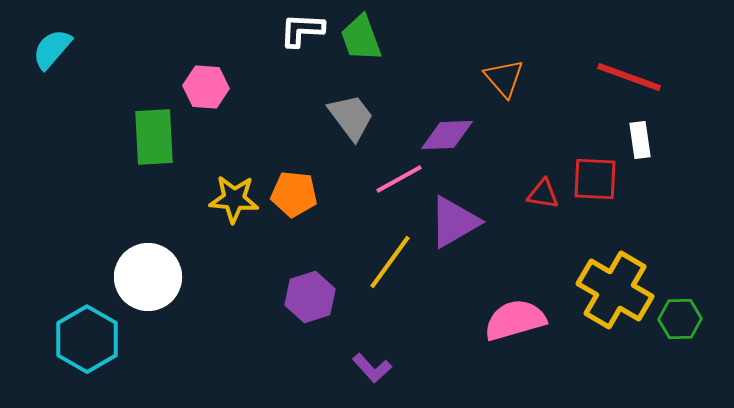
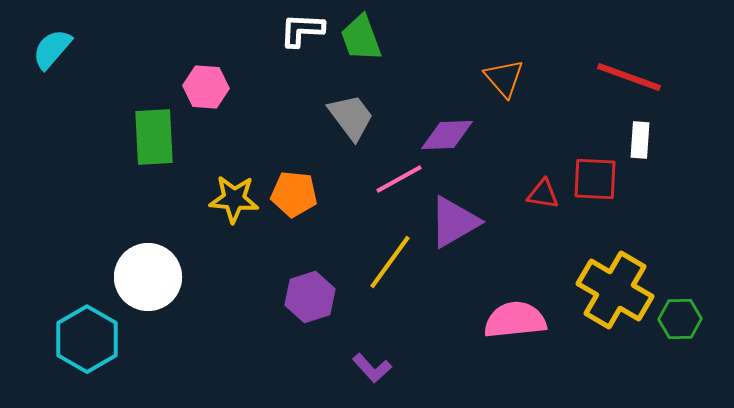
white rectangle: rotated 12 degrees clockwise
pink semicircle: rotated 10 degrees clockwise
